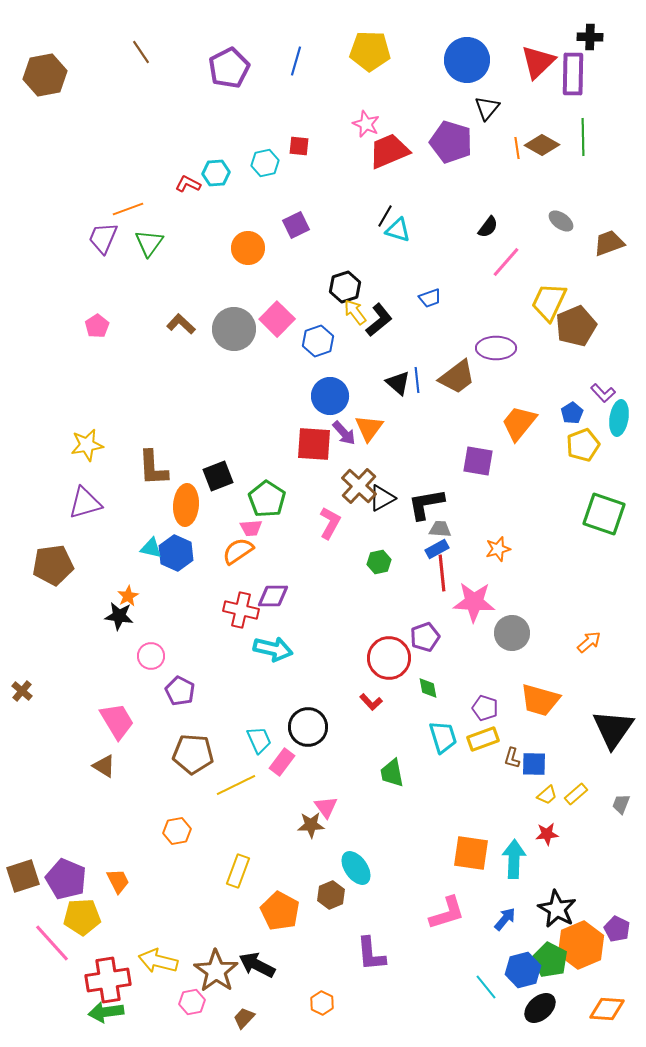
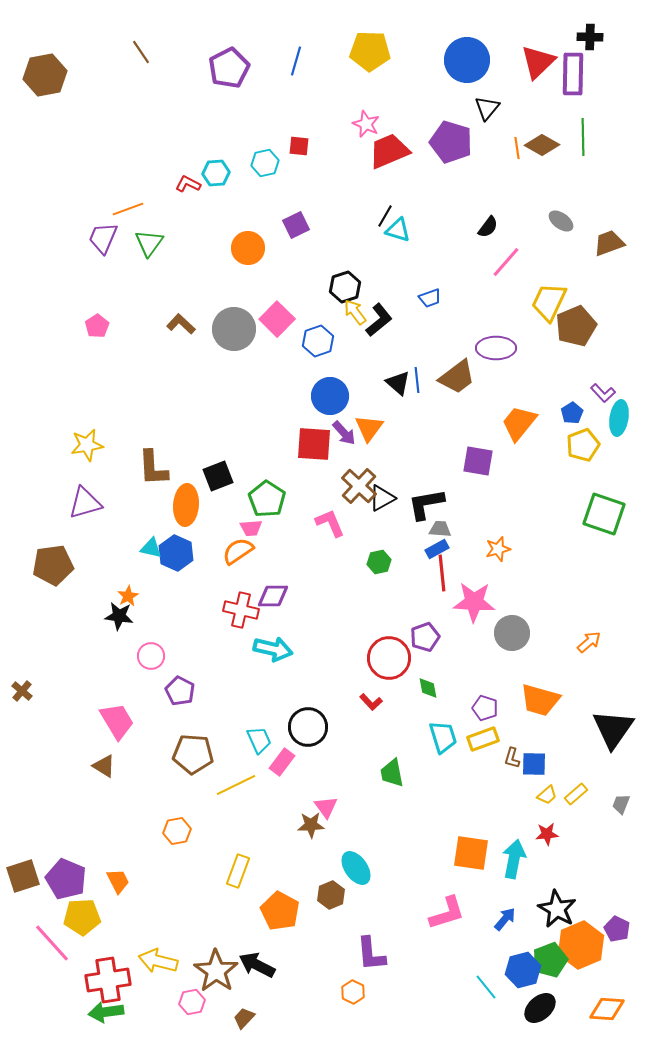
pink L-shape at (330, 523): rotated 52 degrees counterclockwise
cyan arrow at (514, 859): rotated 9 degrees clockwise
green pentagon at (550, 960): rotated 24 degrees clockwise
orange hexagon at (322, 1003): moved 31 px right, 11 px up
